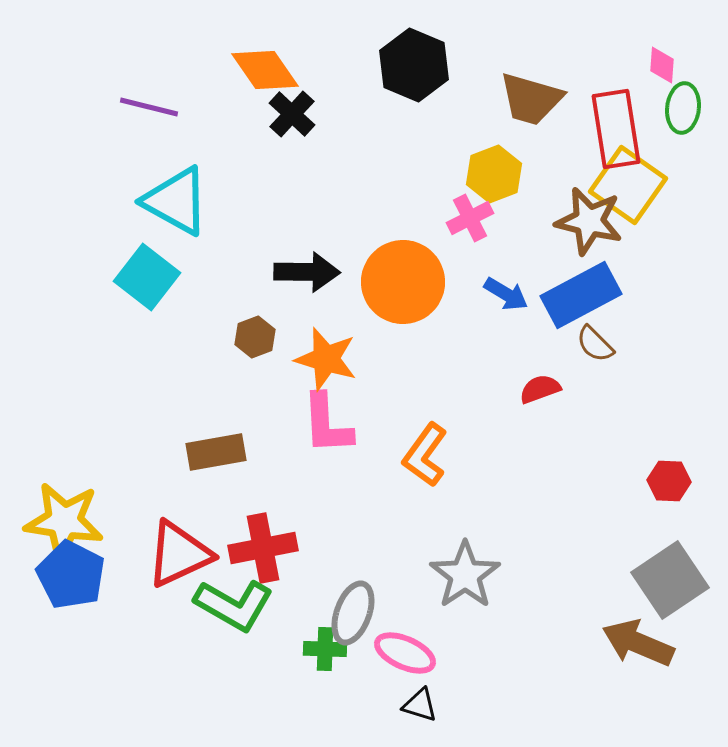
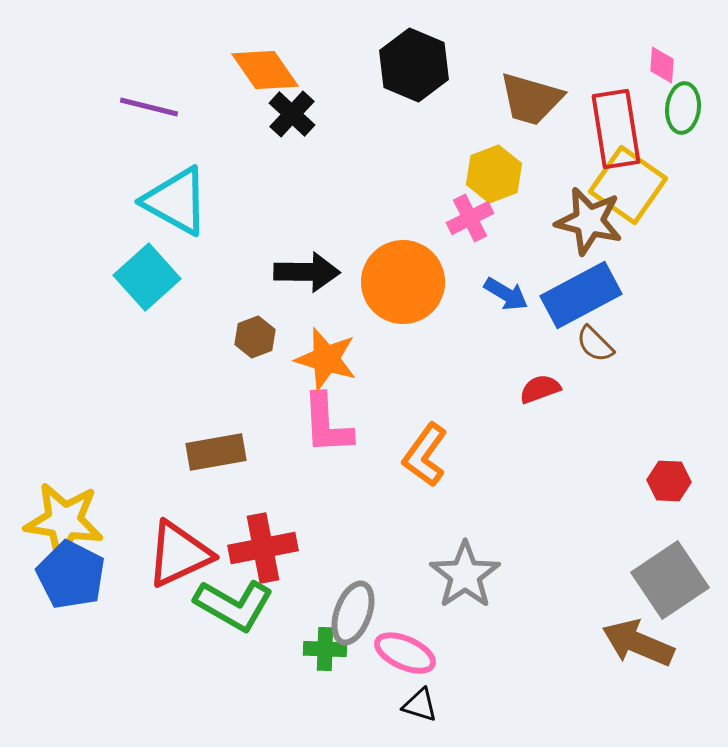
cyan square: rotated 10 degrees clockwise
